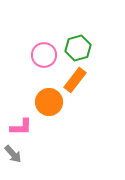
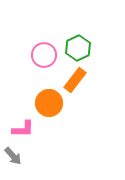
green hexagon: rotated 10 degrees counterclockwise
orange circle: moved 1 px down
pink L-shape: moved 2 px right, 2 px down
gray arrow: moved 2 px down
